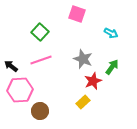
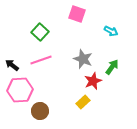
cyan arrow: moved 2 px up
black arrow: moved 1 px right, 1 px up
